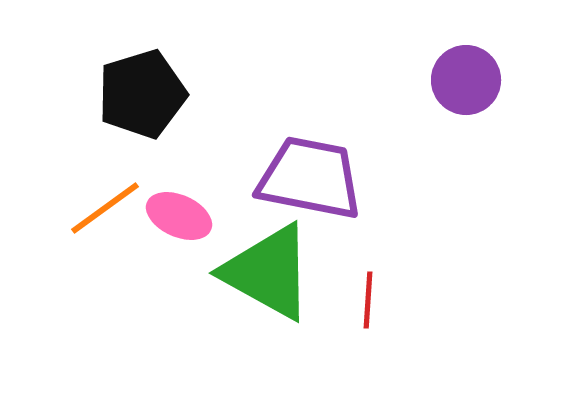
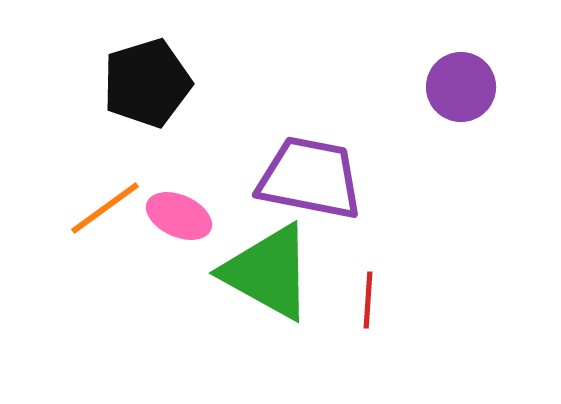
purple circle: moved 5 px left, 7 px down
black pentagon: moved 5 px right, 11 px up
